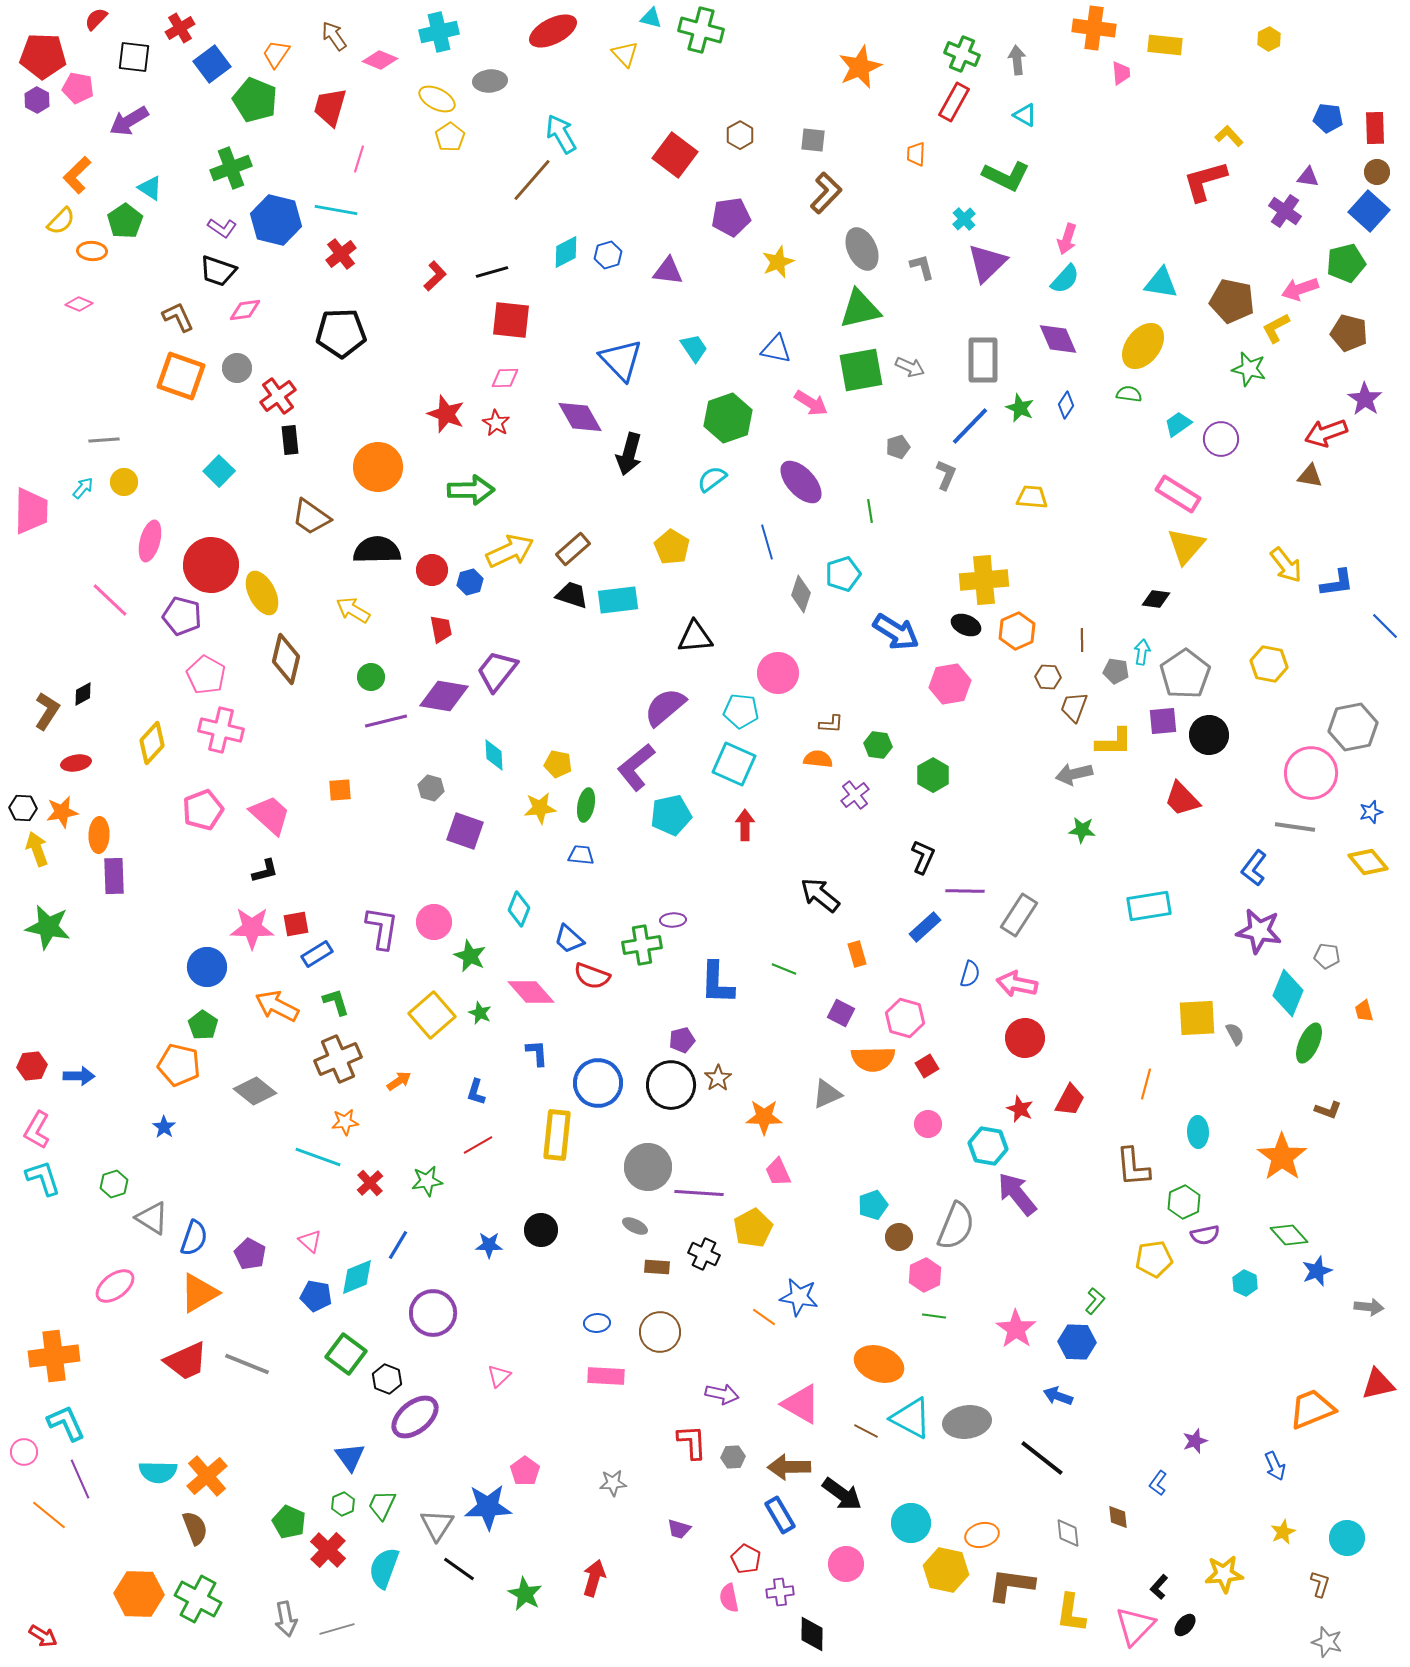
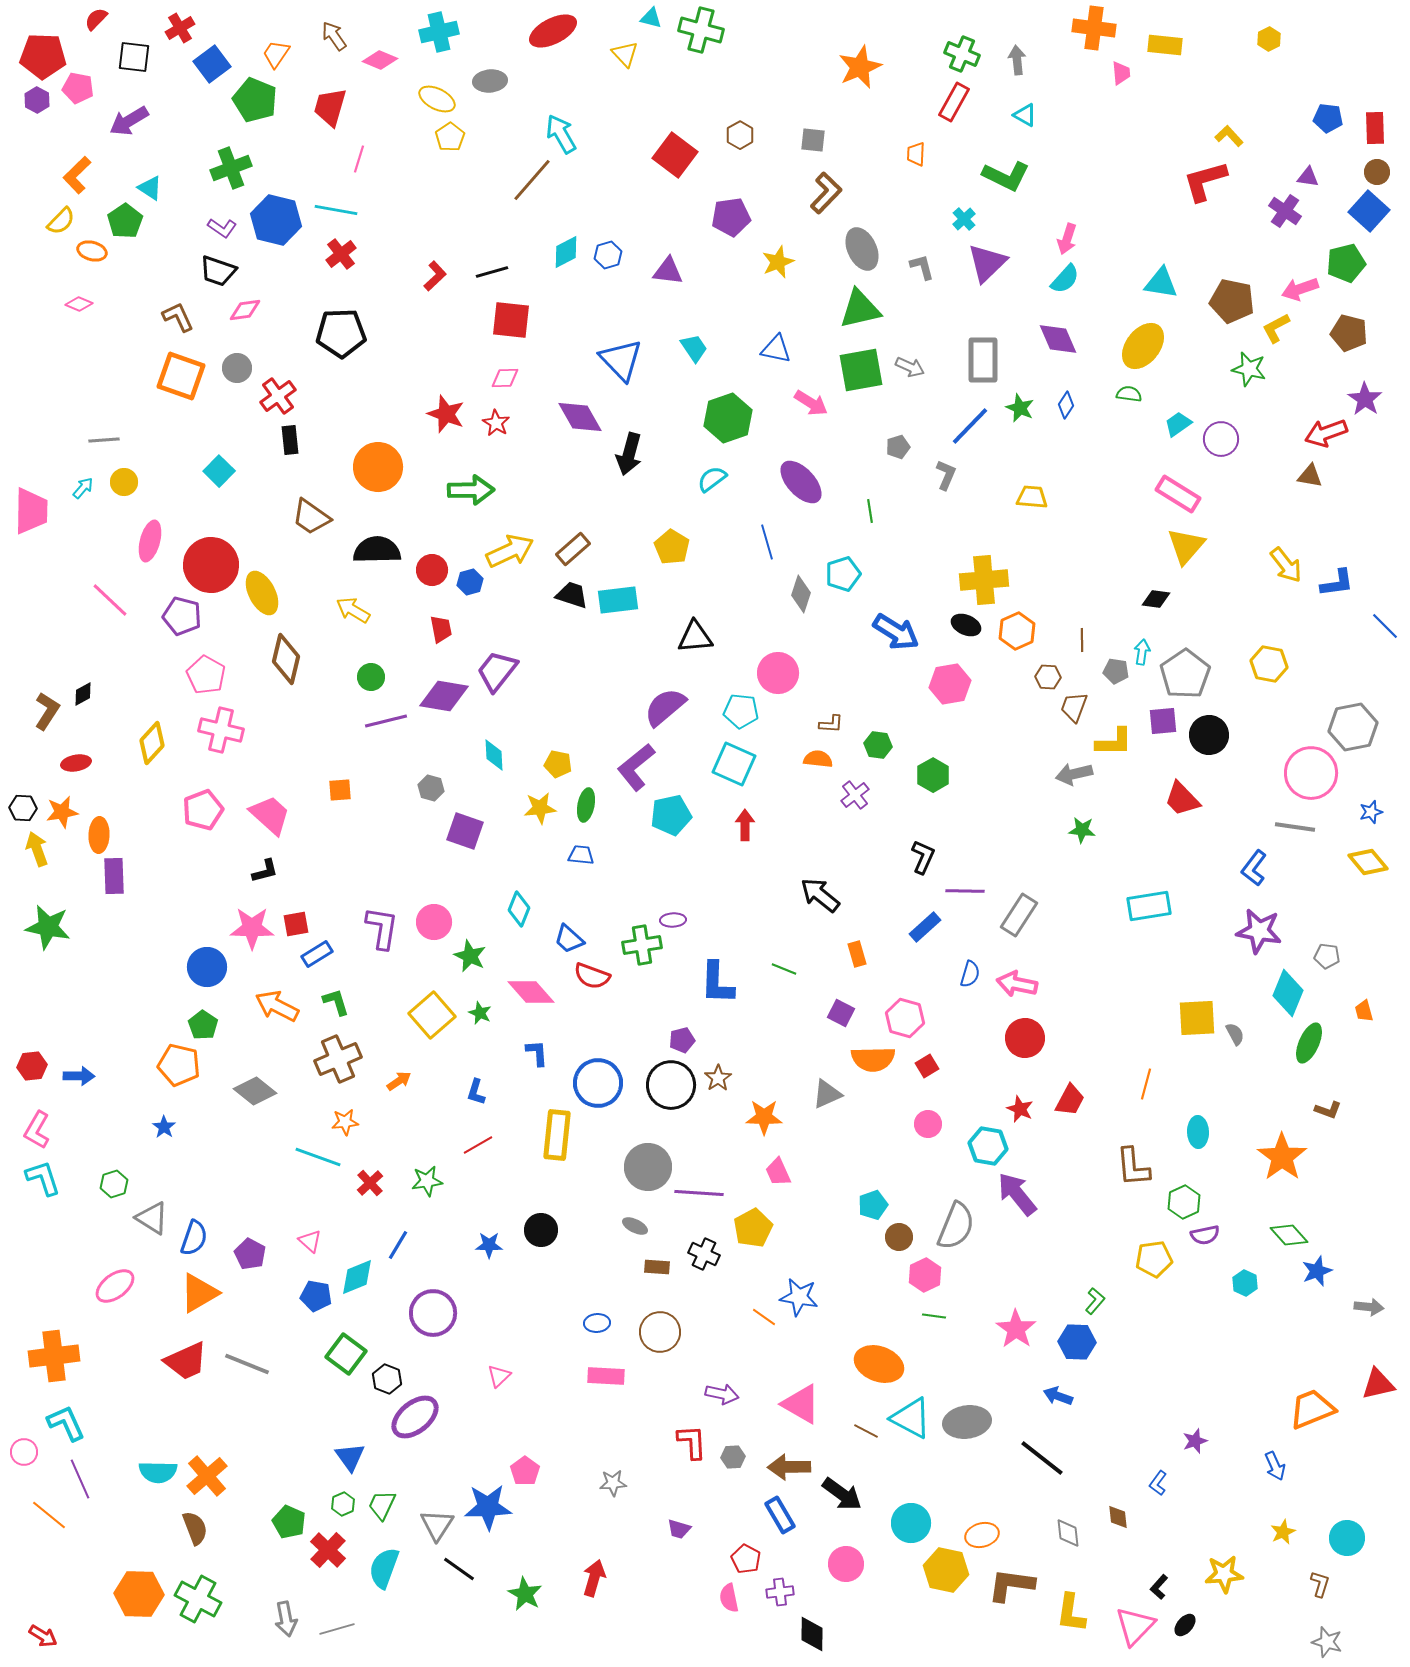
orange ellipse at (92, 251): rotated 12 degrees clockwise
